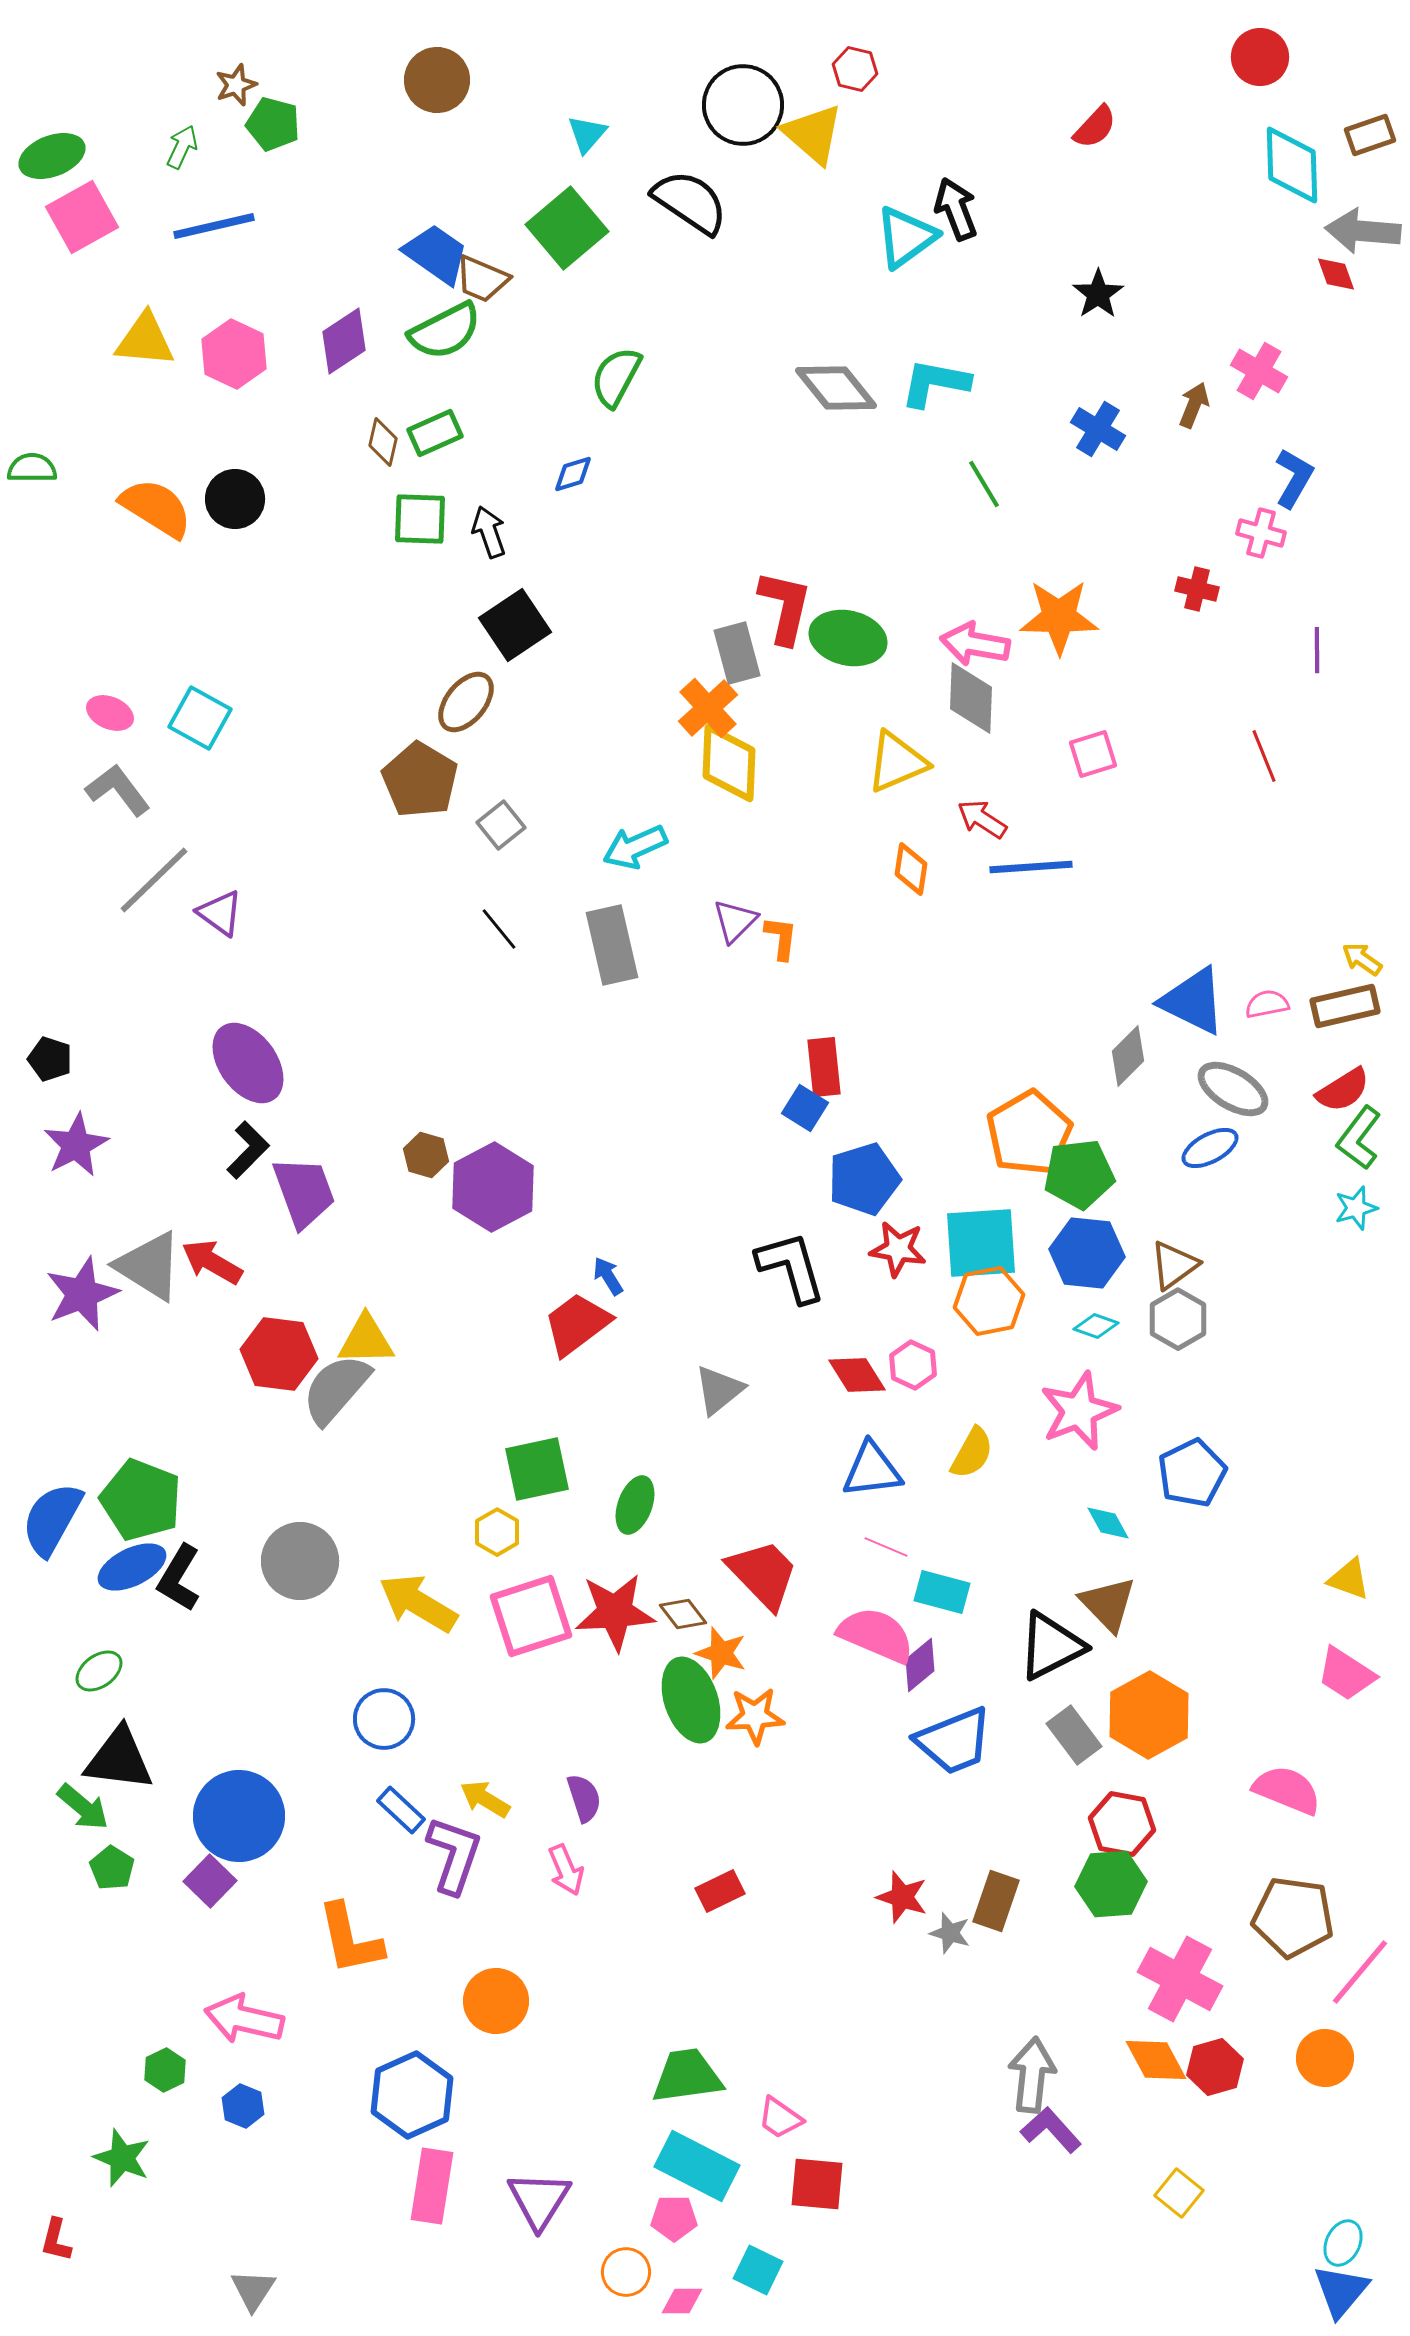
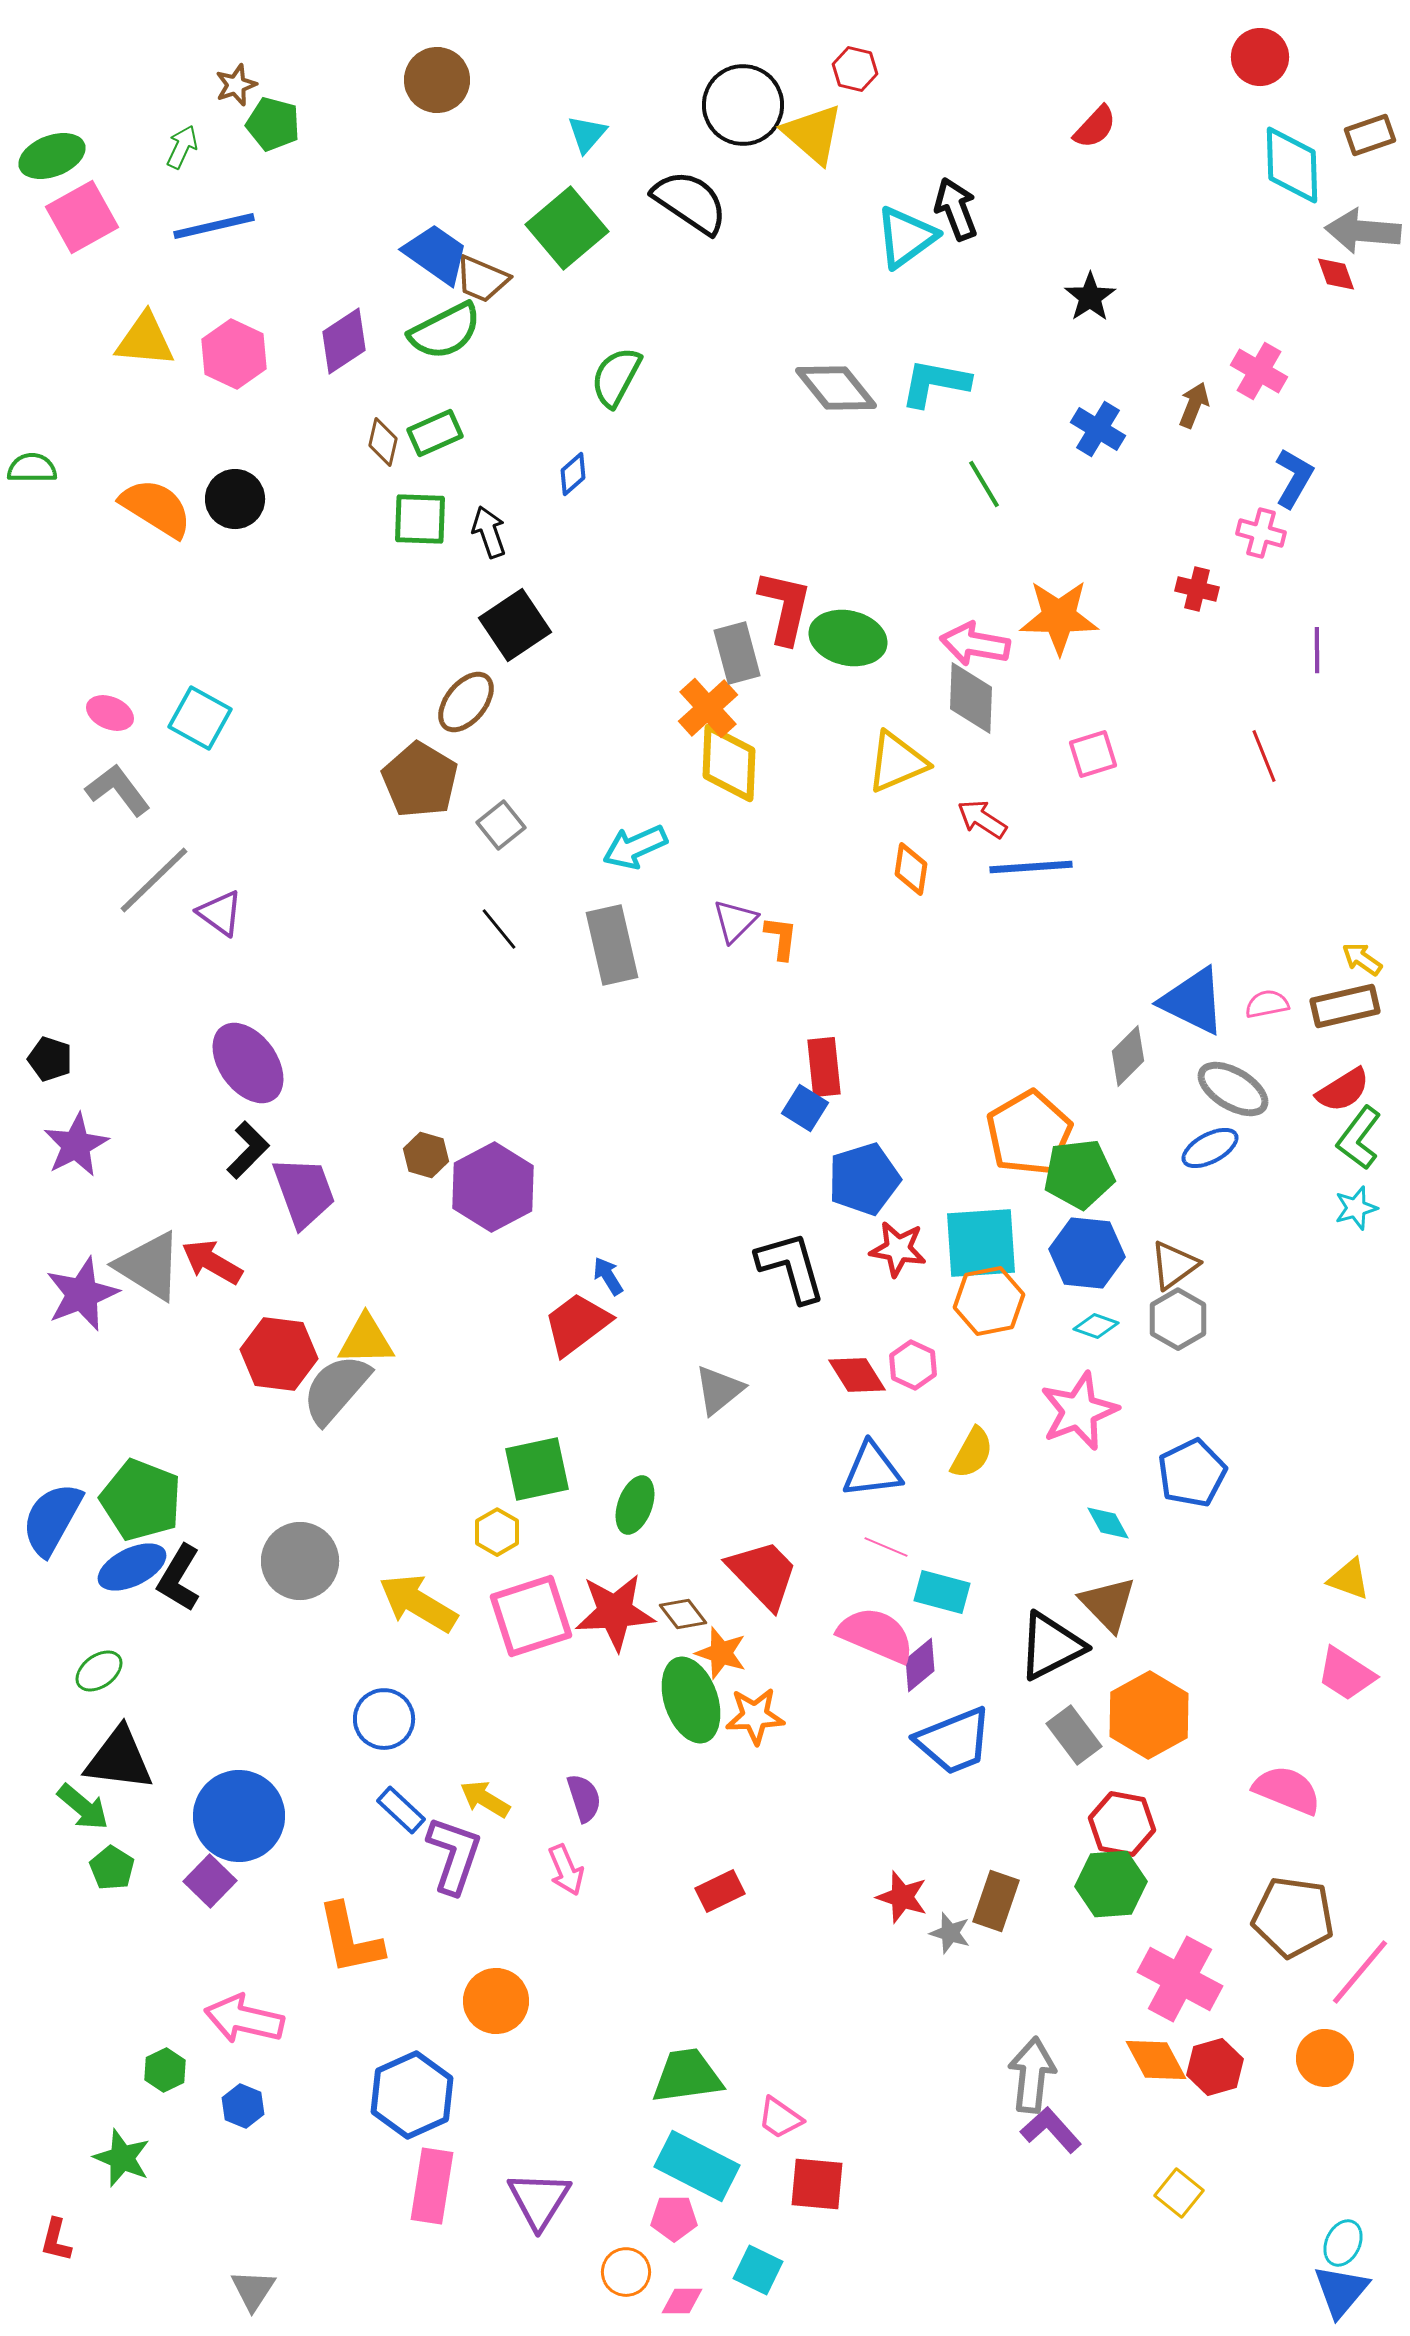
black star at (1098, 294): moved 8 px left, 3 px down
blue diamond at (573, 474): rotated 24 degrees counterclockwise
